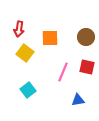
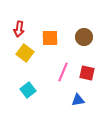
brown circle: moved 2 px left
red square: moved 6 px down
